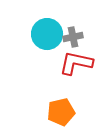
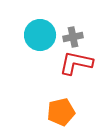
cyan circle: moved 7 px left, 1 px down
